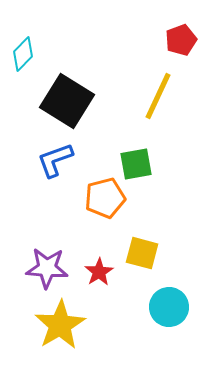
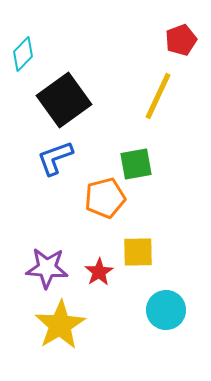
black square: moved 3 px left, 1 px up; rotated 22 degrees clockwise
blue L-shape: moved 2 px up
yellow square: moved 4 px left, 1 px up; rotated 16 degrees counterclockwise
cyan circle: moved 3 px left, 3 px down
